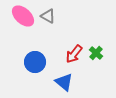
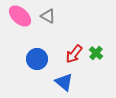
pink ellipse: moved 3 px left
blue circle: moved 2 px right, 3 px up
